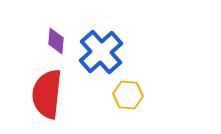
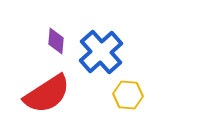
red semicircle: rotated 129 degrees counterclockwise
